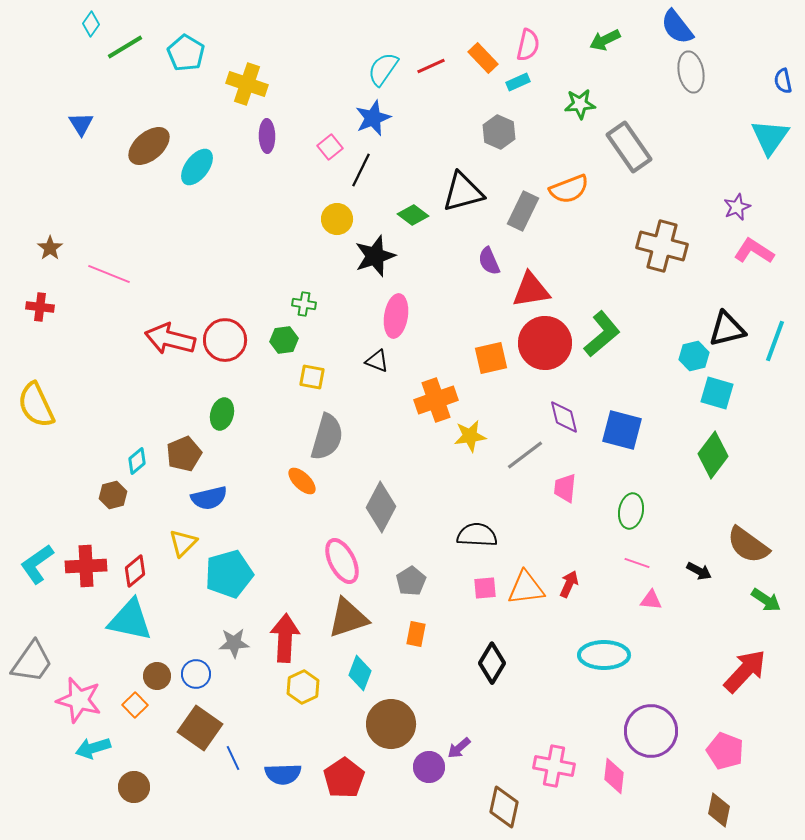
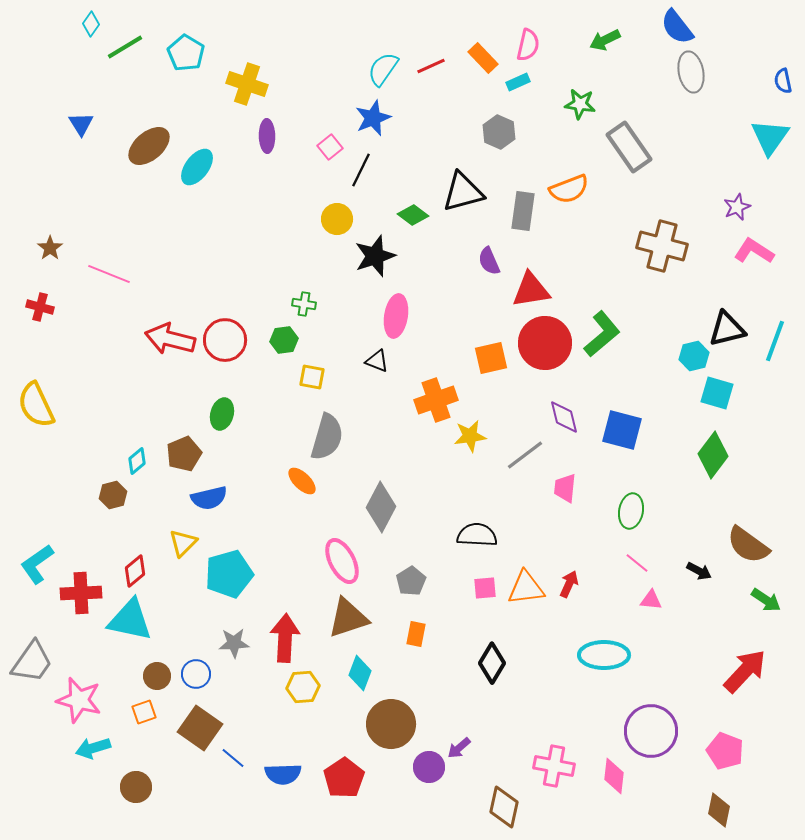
green star at (580, 104): rotated 12 degrees clockwise
gray rectangle at (523, 211): rotated 18 degrees counterclockwise
red cross at (40, 307): rotated 8 degrees clockwise
pink line at (637, 563): rotated 20 degrees clockwise
red cross at (86, 566): moved 5 px left, 27 px down
yellow hexagon at (303, 687): rotated 20 degrees clockwise
orange square at (135, 705): moved 9 px right, 7 px down; rotated 25 degrees clockwise
blue line at (233, 758): rotated 25 degrees counterclockwise
brown circle at (134, 787): moved 2 px right
